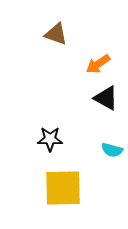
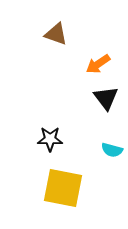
black triangle: rotated 24 degrees clockwise
yellow square: rotated 12 degrees clockwise
